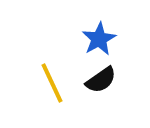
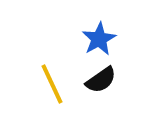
yellow line: moved 1 px down
